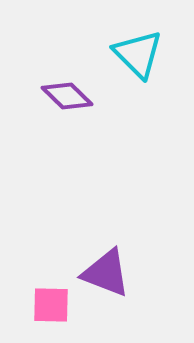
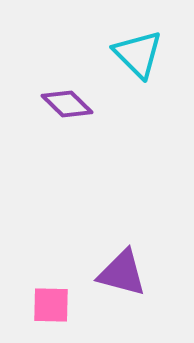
purple diamond: moved 8 px down
purple triangle: moved 16 px right; rotated 6 degrees counterclockwise
